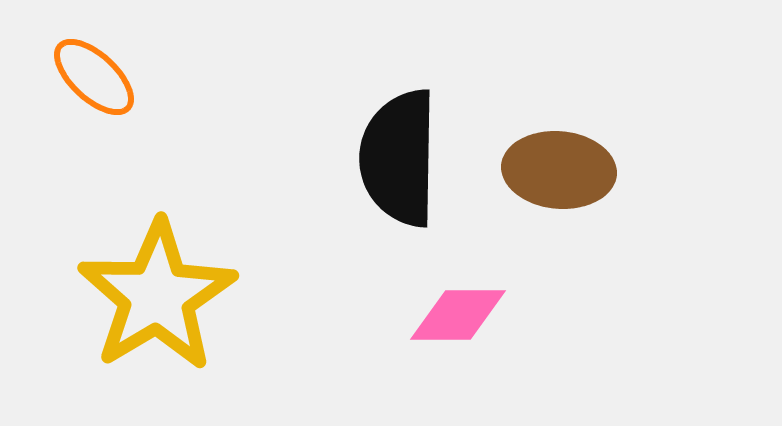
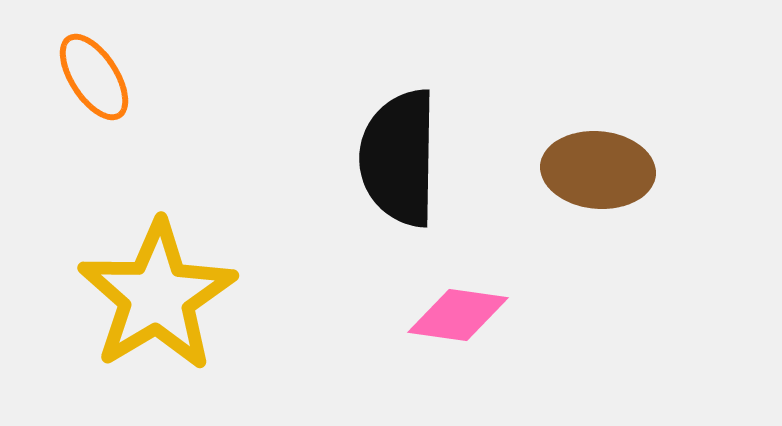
orange ellipse: rotated 14 degrees clockwise
brown ellipse: moved 39 px right
pink diamond: rotated 8 degrees clockwise
